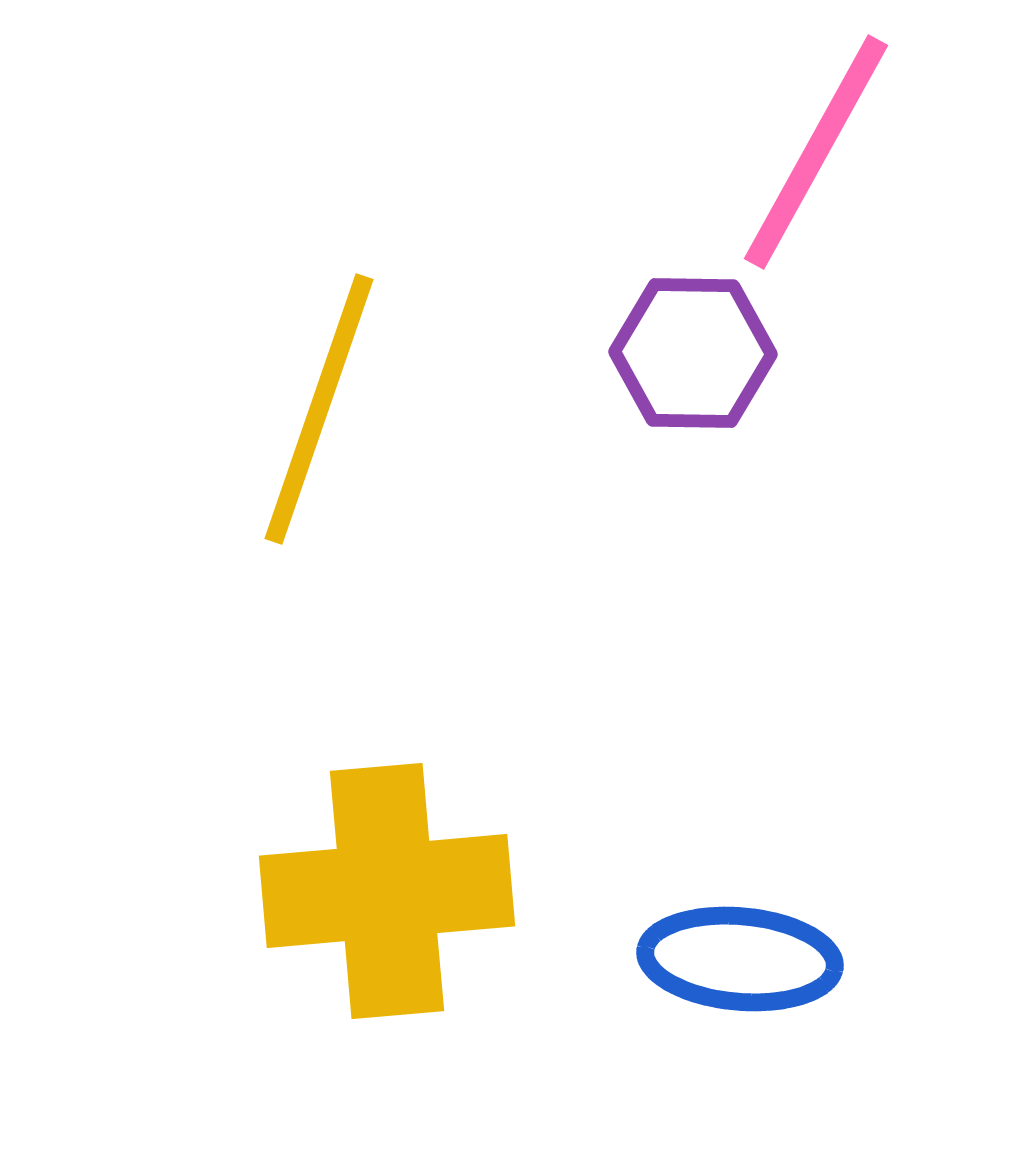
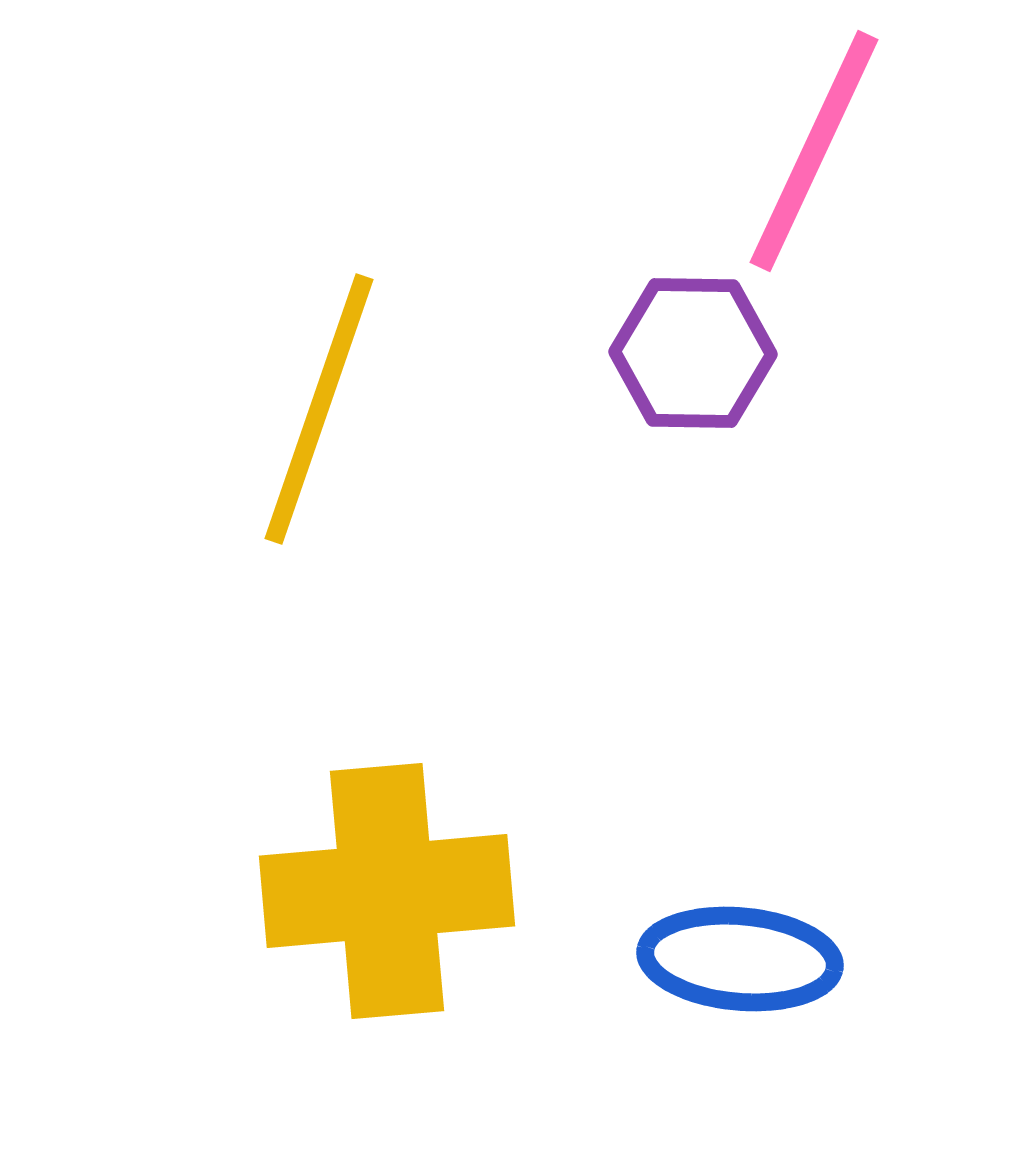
pink line: moved 2 px left, 1 px up; rotated 4 degrees counterclockwise
